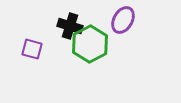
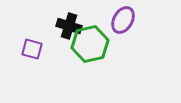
black cross: moved 1 px left
green hexagon: rotated 15 degrees clockwise
